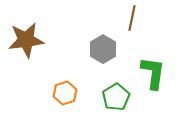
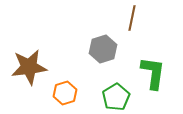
brown star: moved 3 px right, 27 px down
gray hexagon: rotated 12 degrees clockwise
